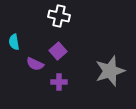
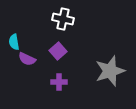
white cross: moved 4 px right, 3 px down
purple semicircle: moved 8 px left, 5 px up
